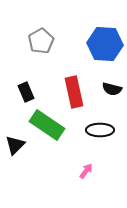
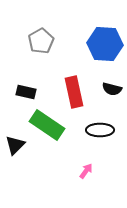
black rectangle: rotated 54 degrees counterclockwise
